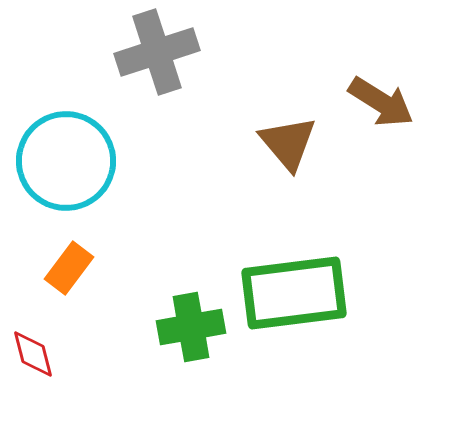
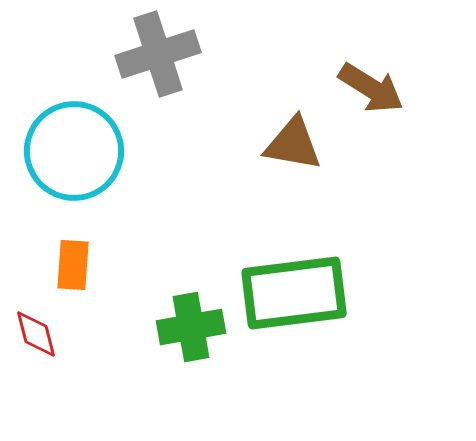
gray cross: moved 1 px right, 2 px down
brown arrow: moved 10 px left, 14 px up
brown triangle: moved 5 px right, 1 px down; rotated 40 degrees counterclockwise
cyan circle: moved 8 px right, 10 px up
orange rectangle: moved 4 px right, 3 px up; rotated 33 degrees counterclockwise
red diamond: moved 3 px right, 20 px up
